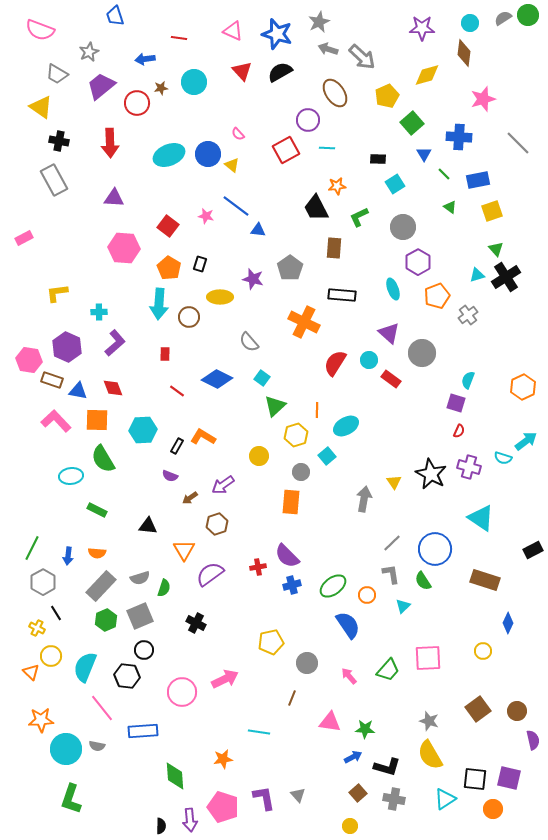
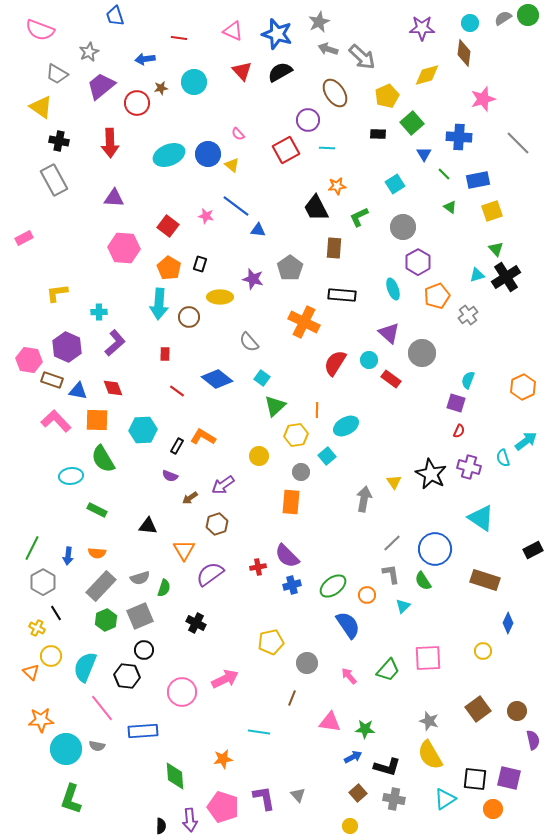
black rectangle at (378, 159): moved 25 px up
blue diamond at (217, 379): rotated 12 degrees clockwise
yellow hexagon at (296, 435): rotated 10 degrees clockwise
cyan semicircle at (503, 458): rotated 54 degrees clockwise
